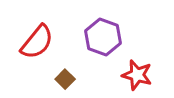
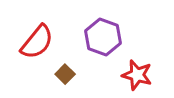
brown square: moved 5 px up
